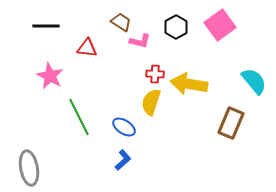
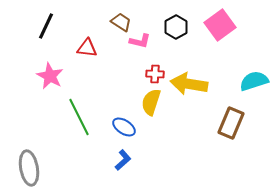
black line: rotated 64 degrees counterclockwise
cyan semicircle: rotated 68 degrees counterclockwise
